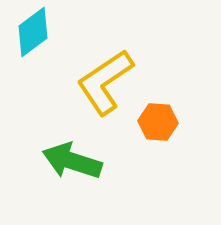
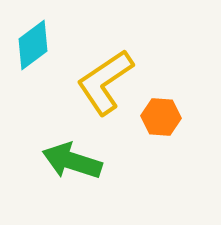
cyan diamond: moved 13 px down
orange hexagon: moved 3 px right, 5 px up
